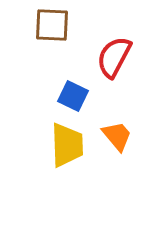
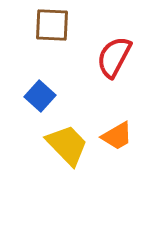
blue square: moved 33 px left; rotated 16 degrees clockwise
orange trapezoid: rotated 100 degrees clockwise
yellow trapezoid: rotated 42 degrees counterclockwise
